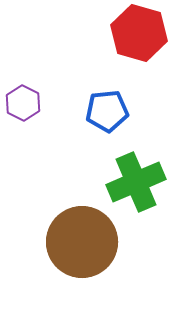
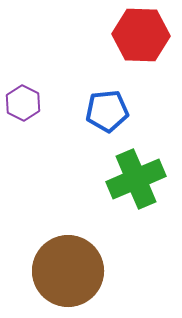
red hexagon: moved 2 px right, 2 px down; rotated 14 degrees counterclockwise
green cross: moved 3 px up
brown circle: moved 14 px left, 29 px down
